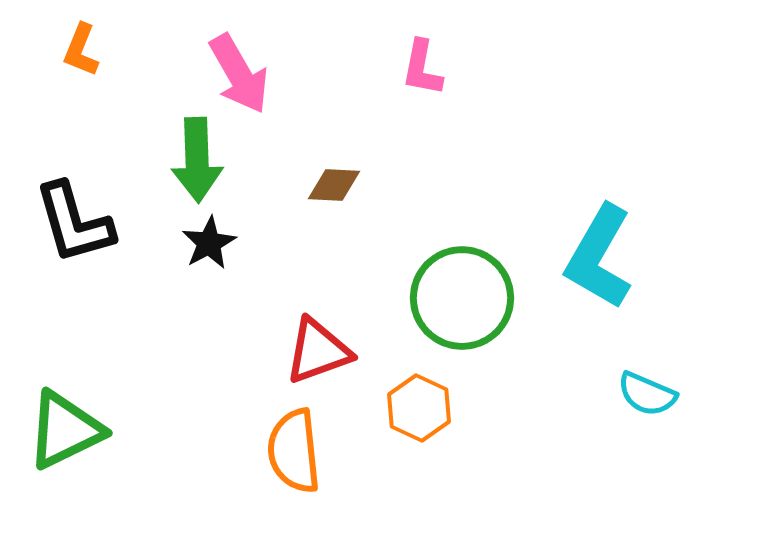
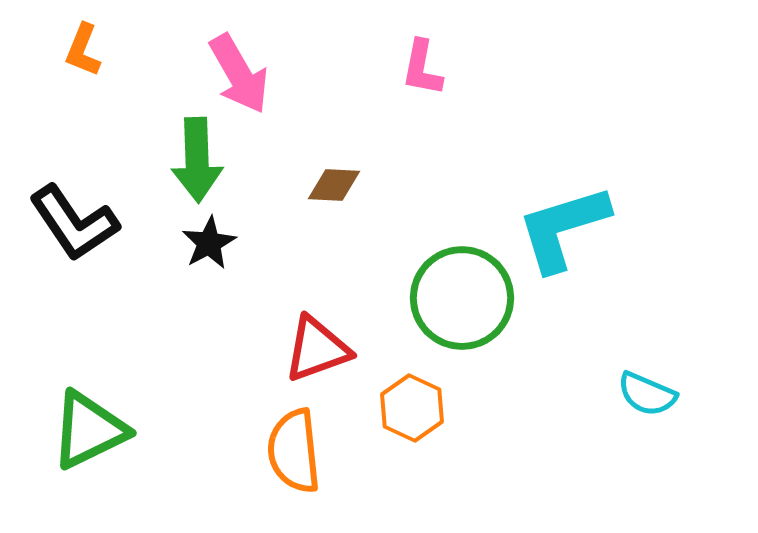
orange L-shape: moved 2 px right
black L-shape: rotated 18 degrees counterclockwise
cyan L-shape: moved 36 px left, 29 px up; rotated 43 degrees clockwise
red triangle: moved 1 px left, 2 px up
orange hexagon: moved 7 px left
green triangle: moved 24 px right
